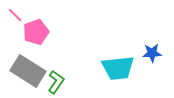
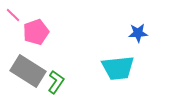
pink line: moved 2 px left
blue star: moved 14 px left, 20 px up
